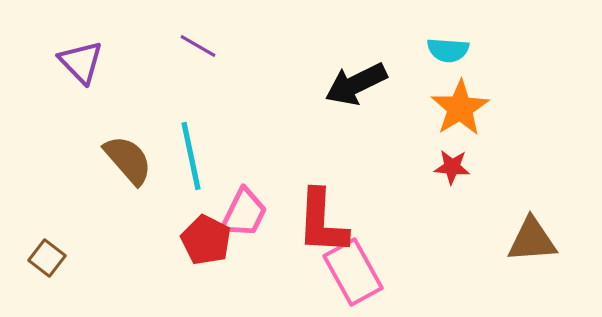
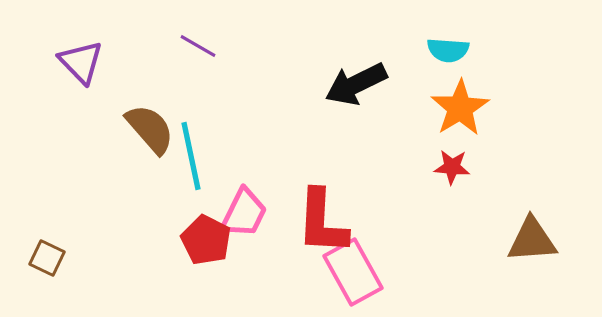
brown semicircle: moved 22 px right, 31 px up
brown square: rotated 12 degrees counterclockwise
